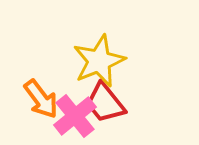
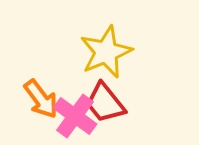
yellow star: moved 7 px right, 9 px up
pink cross: rotated 15 degrees counterclockwise
